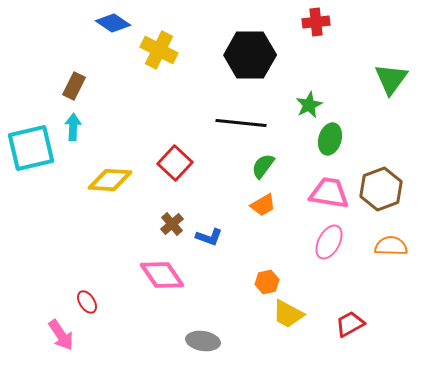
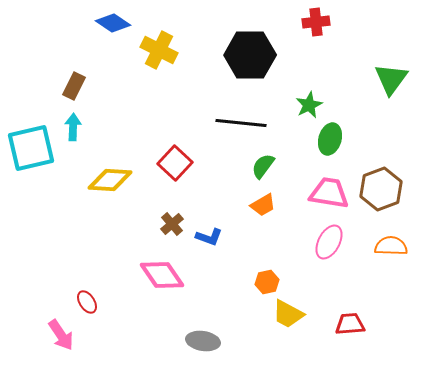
red trapezoid: rotated 24 degrees clockwise
